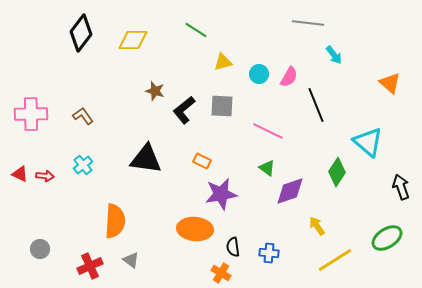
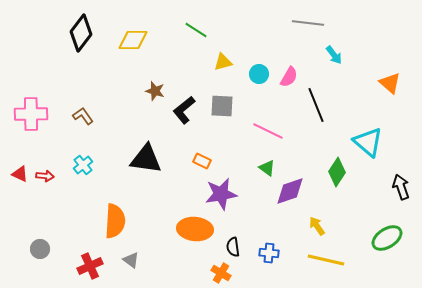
yellow line: moved 9 px left; rotated 45 degrees clockwise
